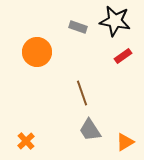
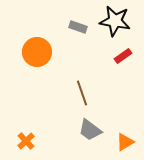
gray trapezoid: rotated 20 degrees counterclockwise
